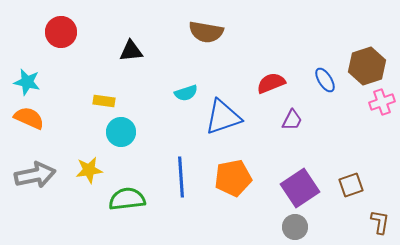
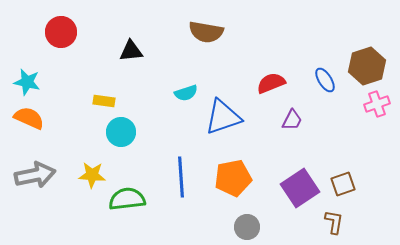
pink cross: moved 5 px left, 2 px down
yellow star: moved 3 px right, 5 px down; rotated 12 degrees clockwise
brown square: moved 8 px left, 1 px up
brown L-shape: moved 46 px left
gray circle: moved 48 px left
